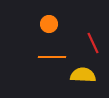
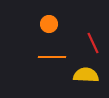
yellow semicircle: moved 3 px right
